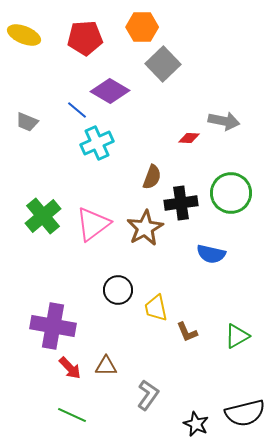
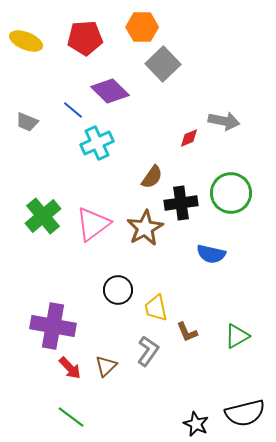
yellow ellipse: moved 2 px right, 6 px down
purple diamond: rotated 15 degrees clockwise
blue line: moved 4 px left
red diamond: rotated 25 degrees counterclockwise
brown semicircle: rotated 15 degrees clockwise
brown triangle: rotated 45 degrees counterclockwise
gray L-shape: moved 44 px up
green line: moved 1 px left, 2 px down; rotated 12 degrees clockwise
